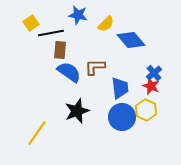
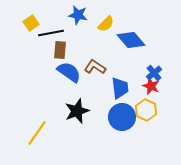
brown L-shape: rotated 35 degrees clockwise
